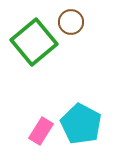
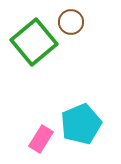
cyan pentagon: rotated 21 degrees clockwise
pink rectangle: moved 8 px down
